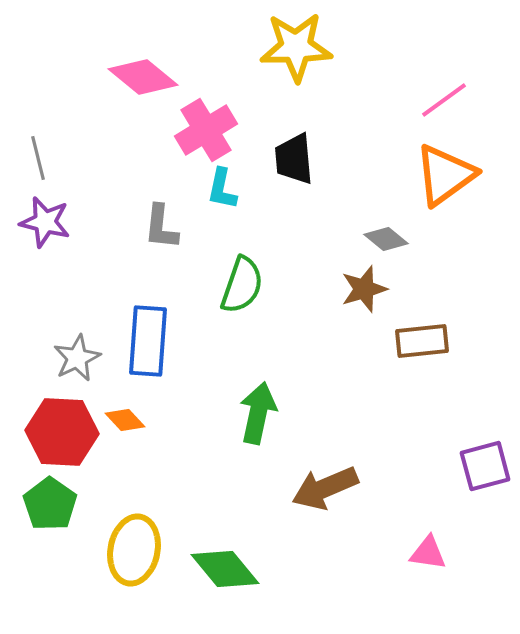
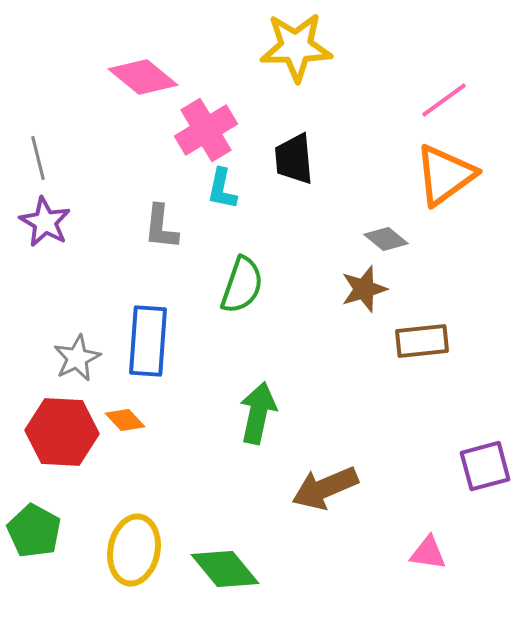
purple star: rotated 15 degrees clockwise
green pentagon: moved 16 px left, 27 px down; rotated 6 degrees counterclockwise
